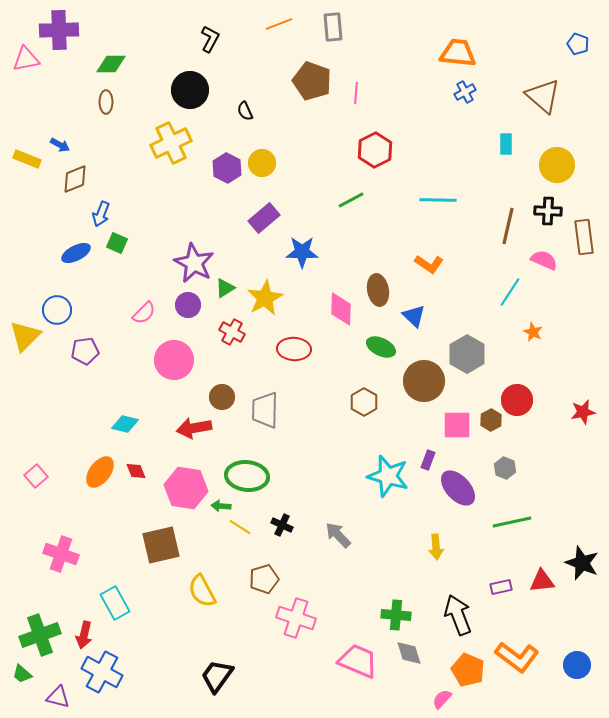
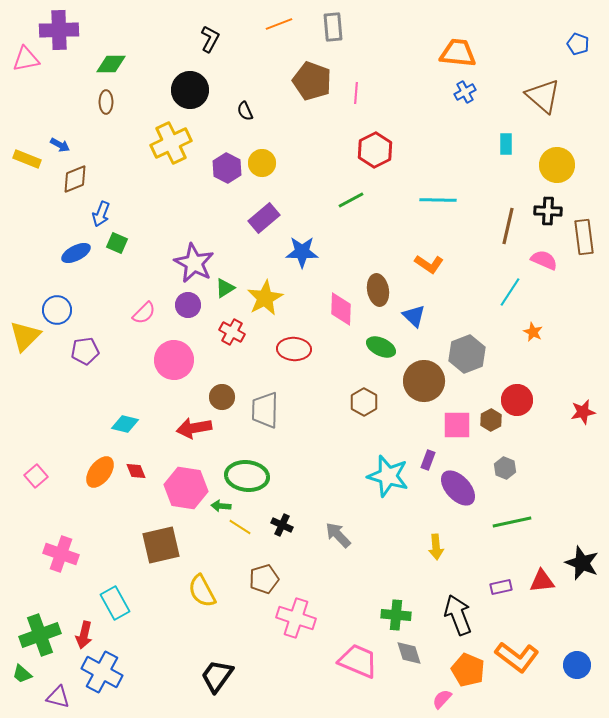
gray hexagon at (467, 354): rotated 9 degrees clockwise
